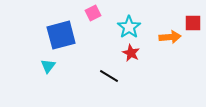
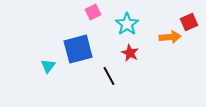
pink square: moved 1 px up
red square: moved 4 px left, 1 px up; rotated 24 degrees counterclockwise
cyan star: moved 2 px left, 3 px up
blue square: moved 17 px right, 14 px down
red star: moved 1 px left
black line: rotated 30 degrees clockwise
